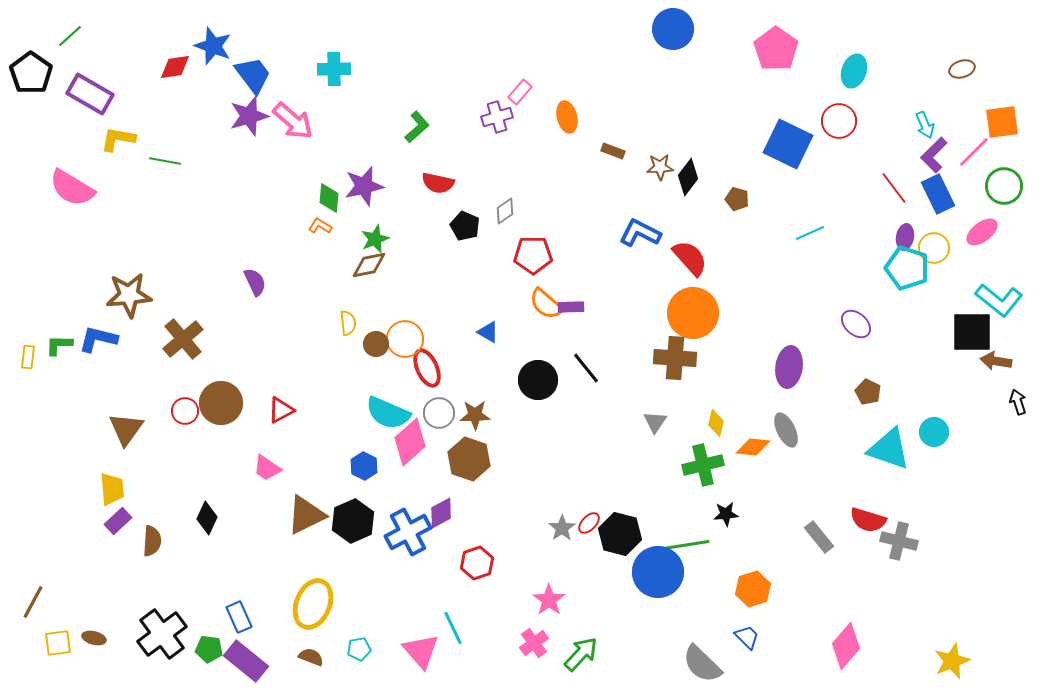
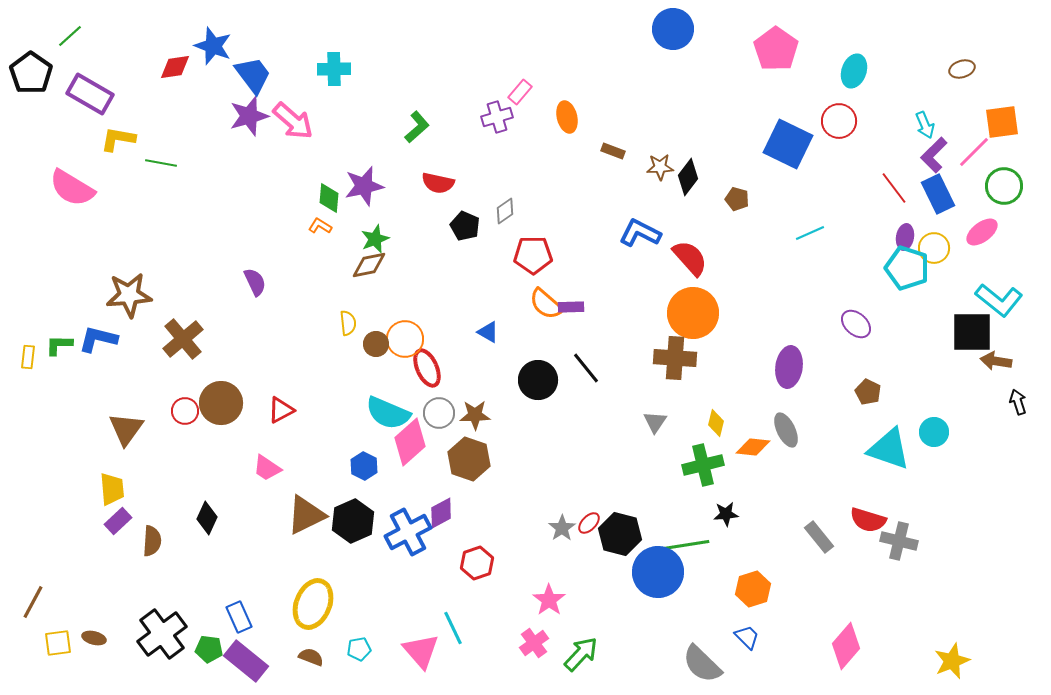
green line at (165, 161): moved 4 px left, 2 px down
